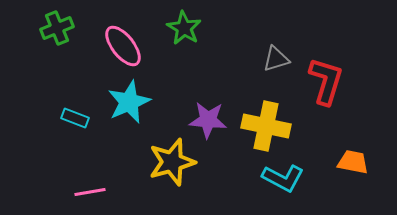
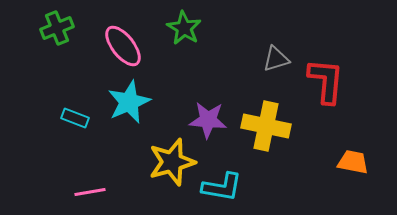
red L-shape: rotated 12 degrees counterclockwise
cyan L-shape: moved 61 px left, 9 px down; rotated 18 degrees counterclockwise
